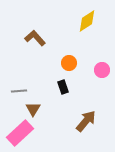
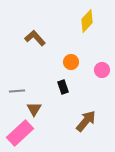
yellow diamond: rotated 15 degrees counterclockwise
orange circle: moved 2 px right, 1 px up
gray line: moved 2 px left
brown triangle: moved 1 px right
